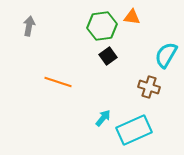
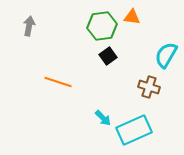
cyan arrow: rotated 96 degrees clockwise
